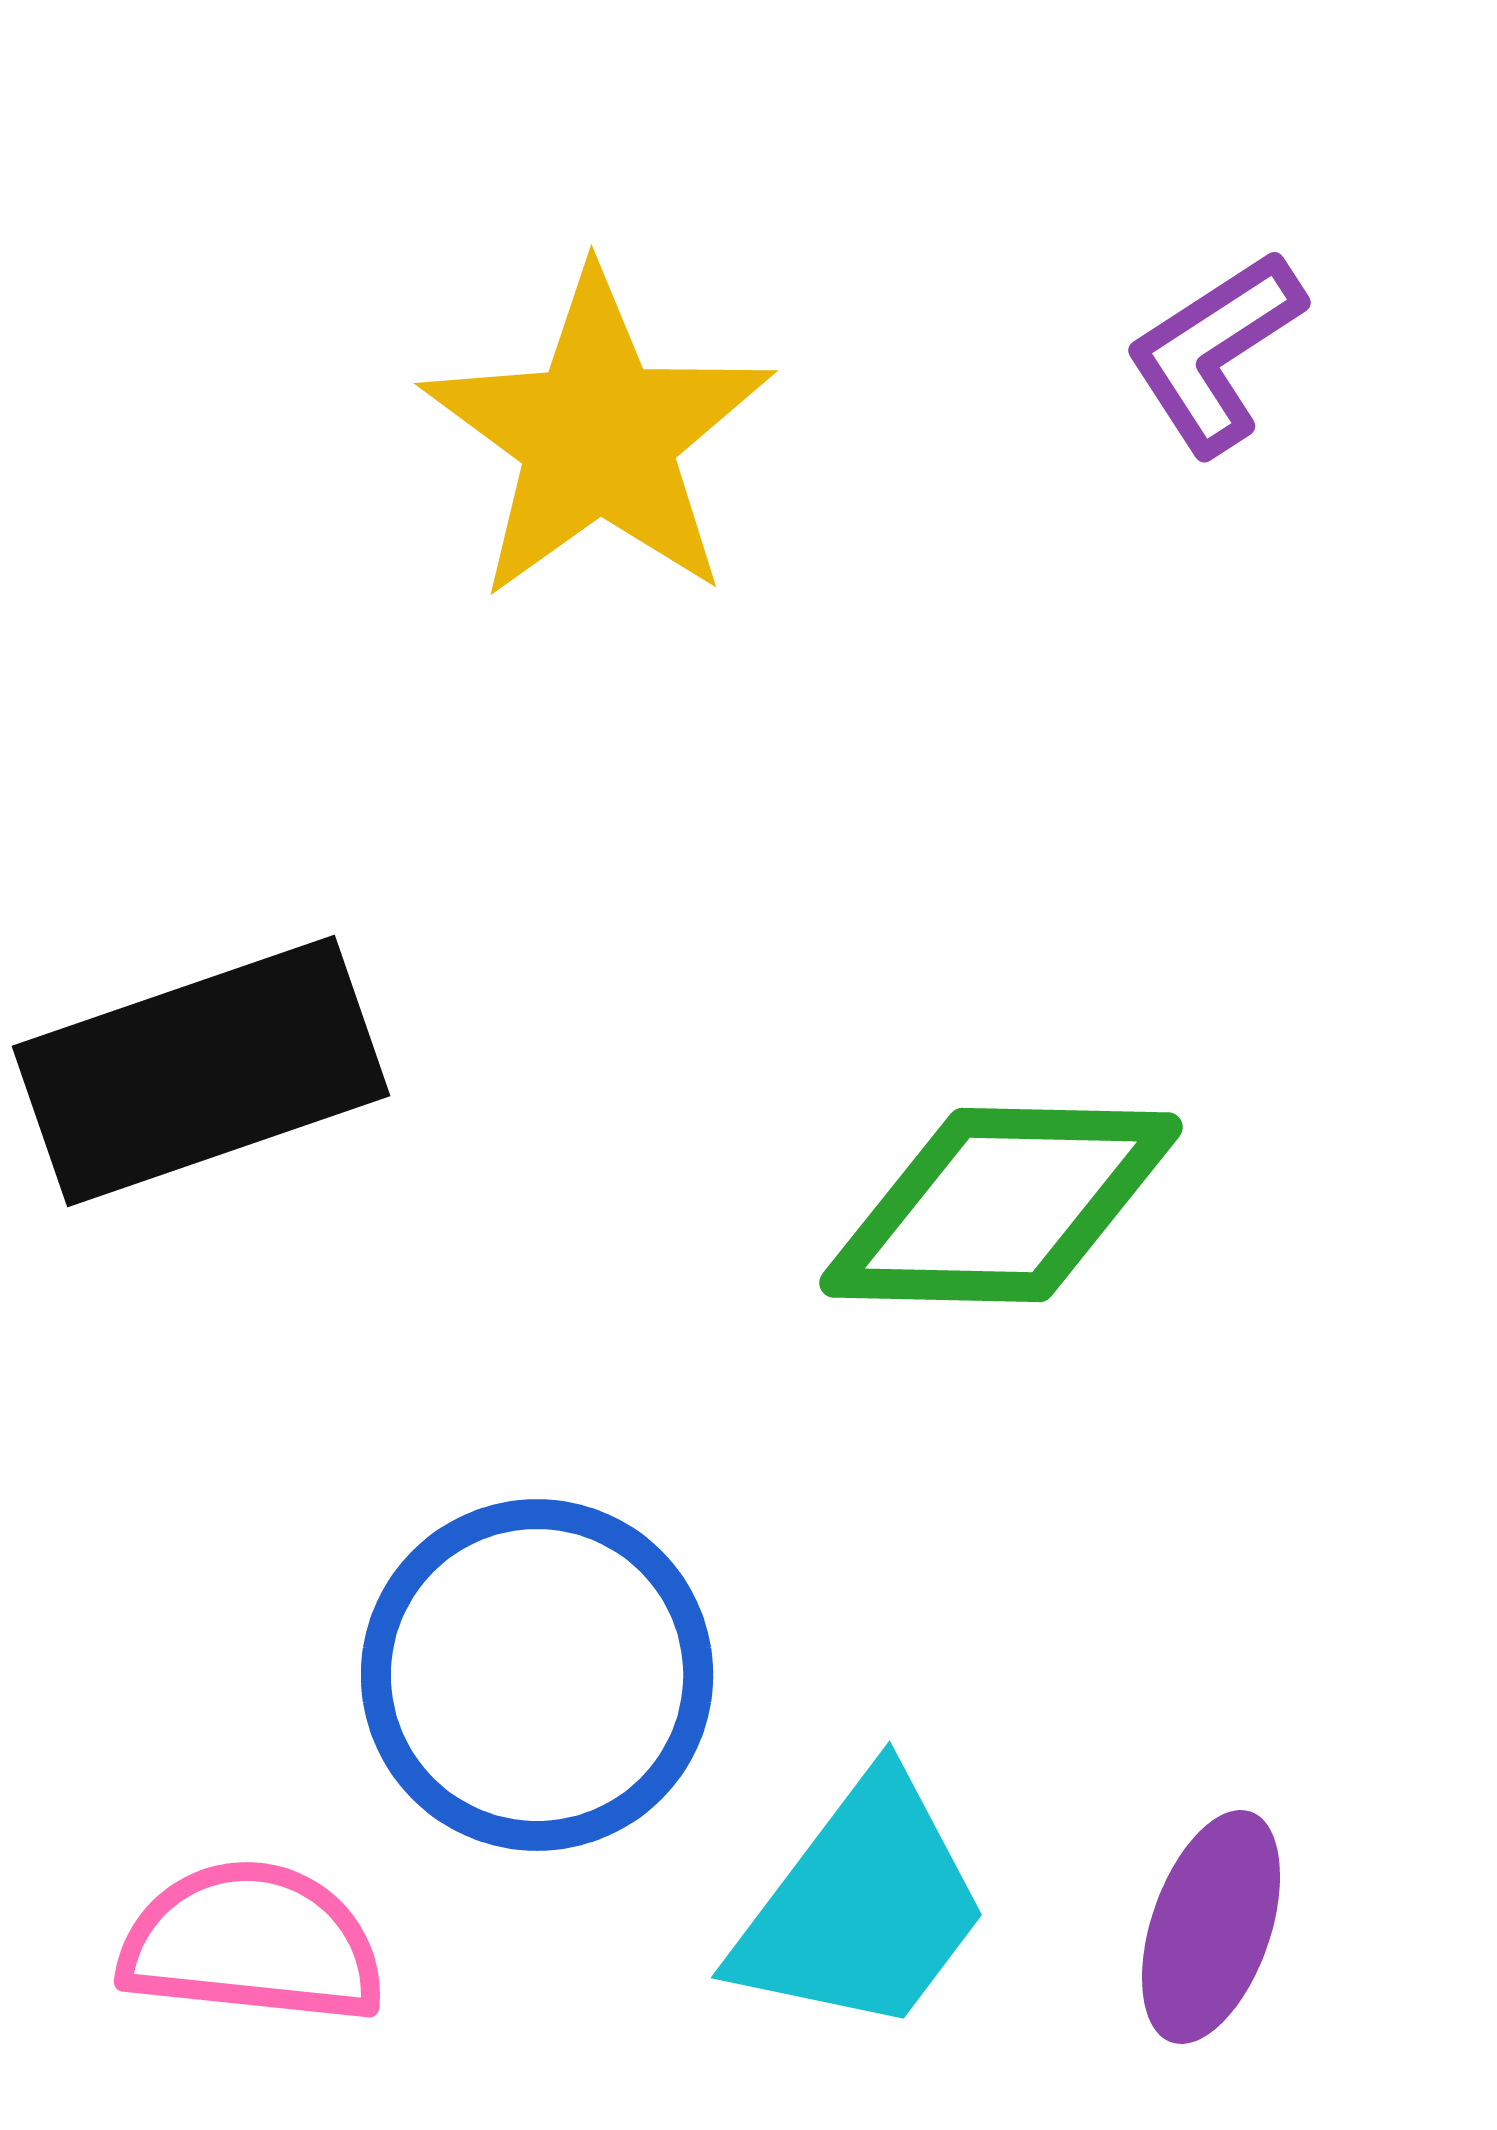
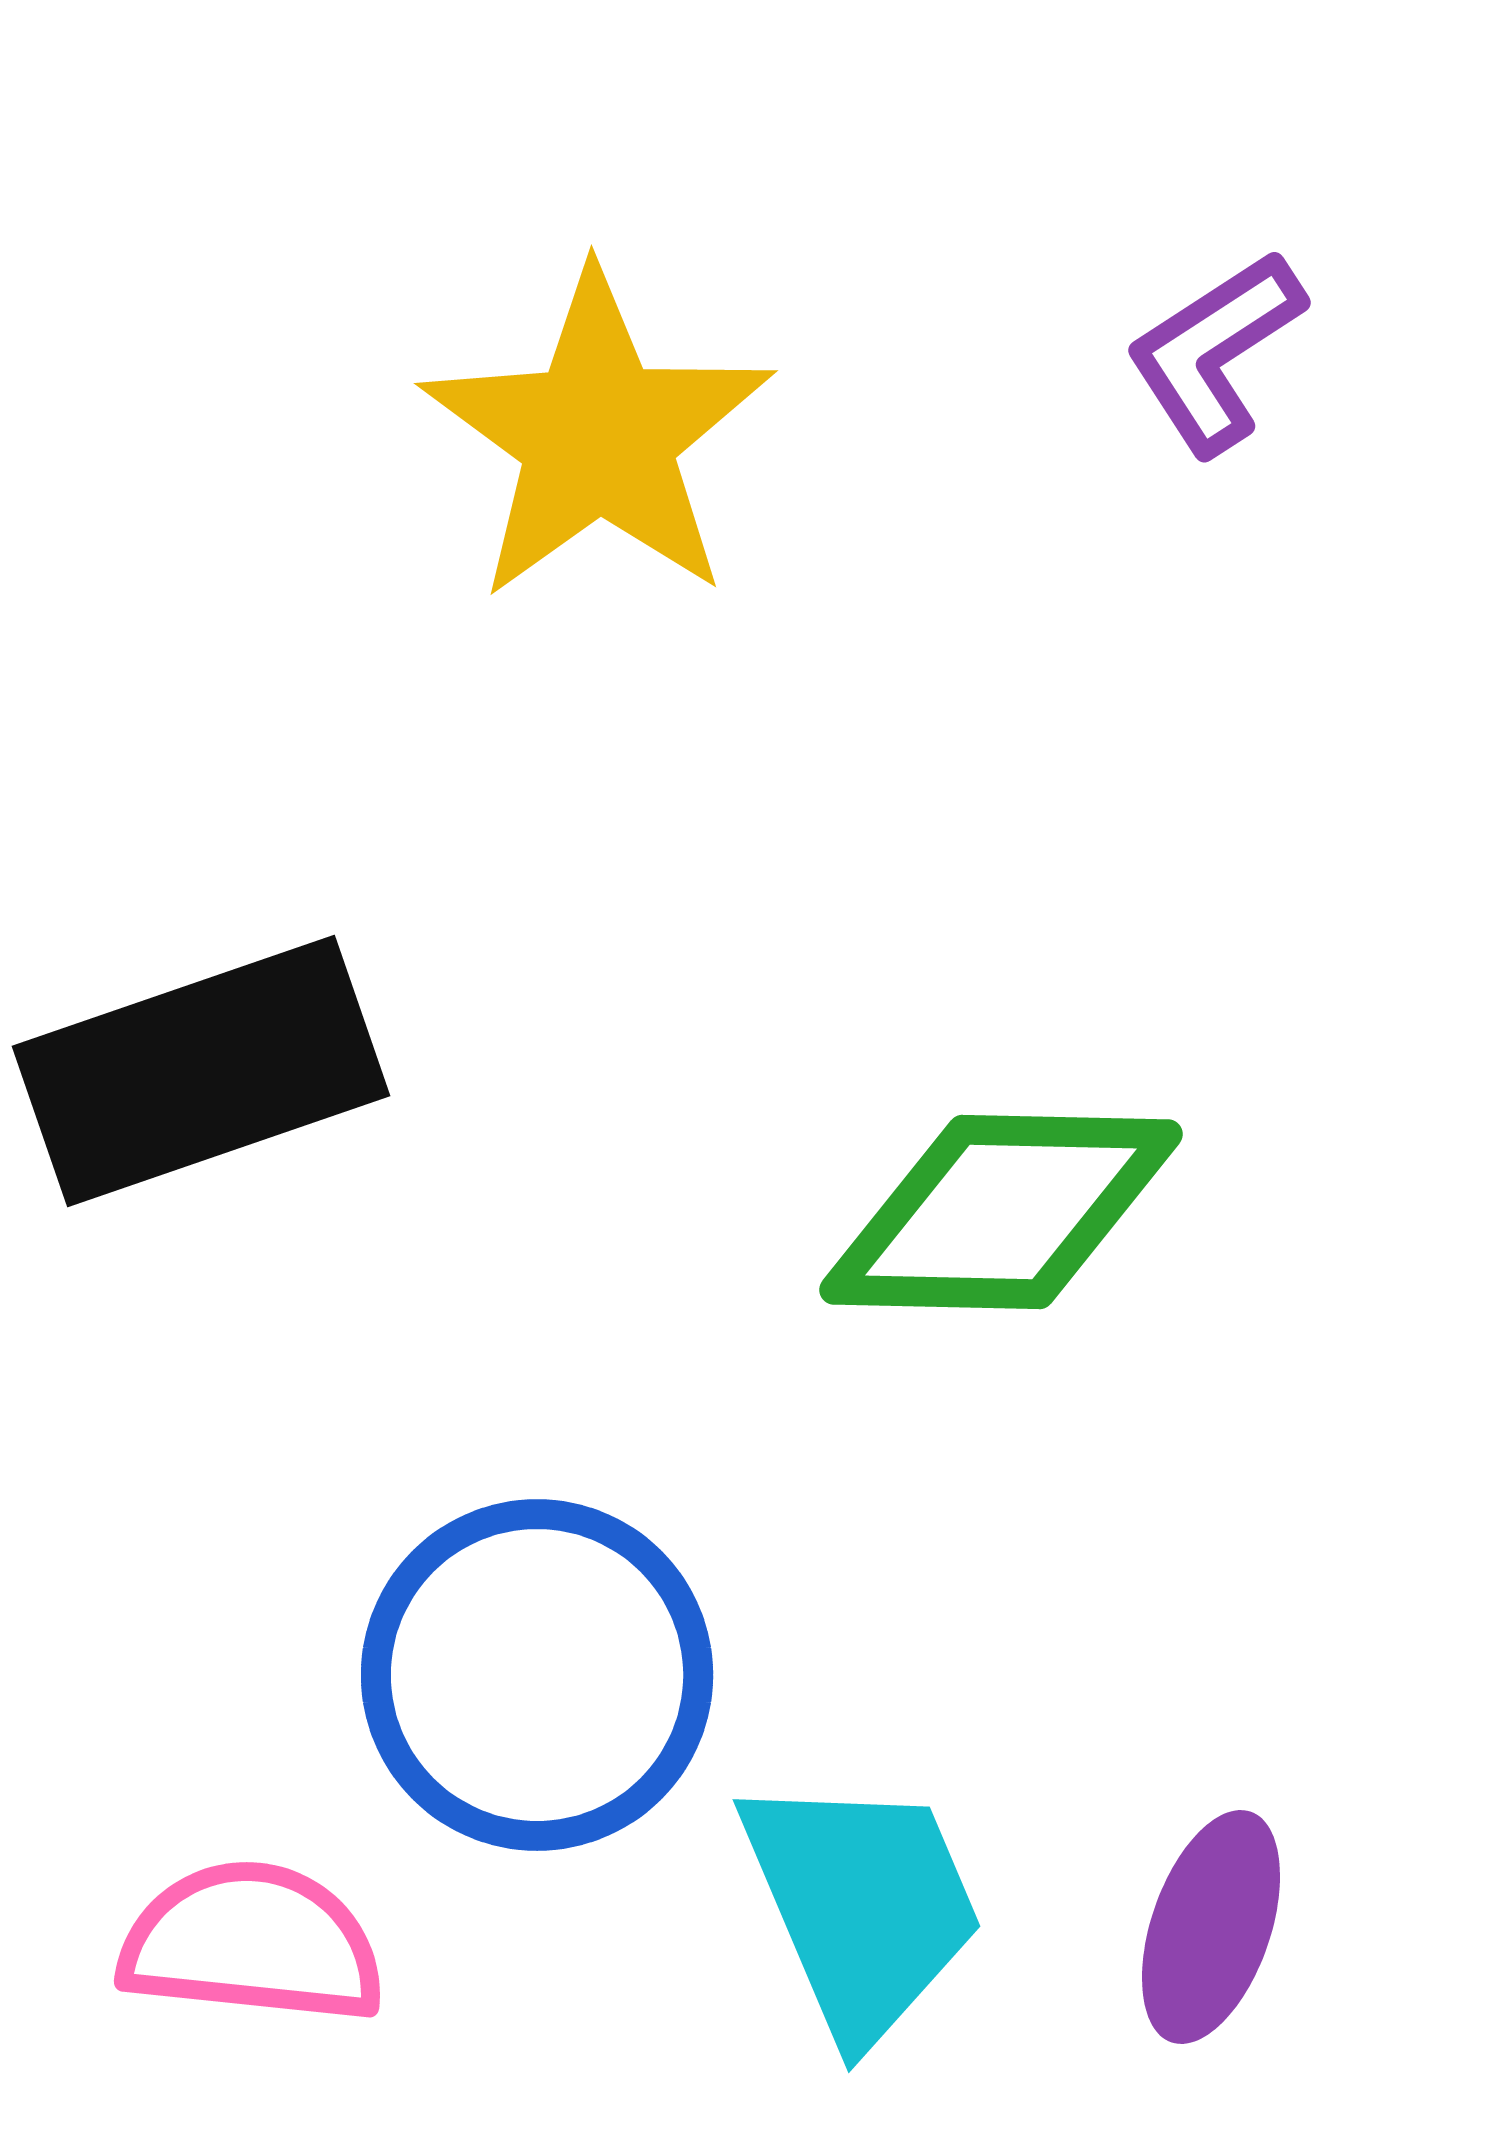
green diamond: moved 7 px down
cyan trapezoid: rotated 60 degrees counterclockwise
